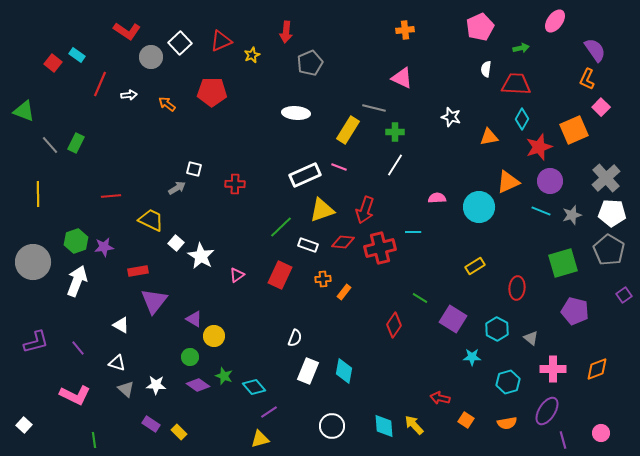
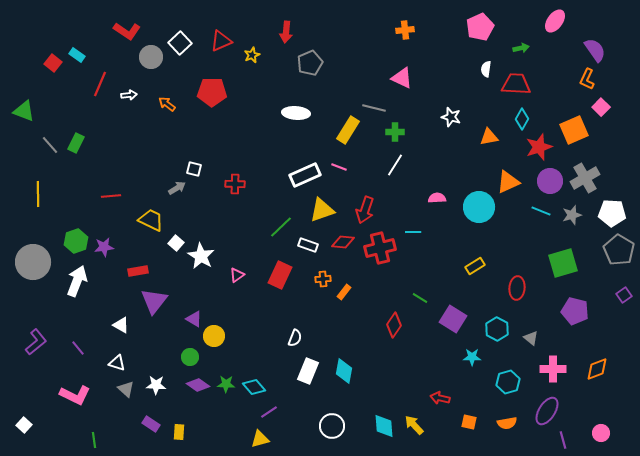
gray cross at (606, 178): moved 21 px left; rotated 12 degrees clockwise
gray pentagon at (609, 250): moved 10 px right
purple L-shape at (36, 342): rotated 24 degrees counterclockwise
green star at (224, 376): moved 2 px right, 8 px down; rotated 18 degrees counterclockwise
orange square at (466, 420): moved 3 px right, 2 px down; rotated 21 degrees counterclockwise
yellow rectangle at (179, 432): rotated 49 degrees clockwise
